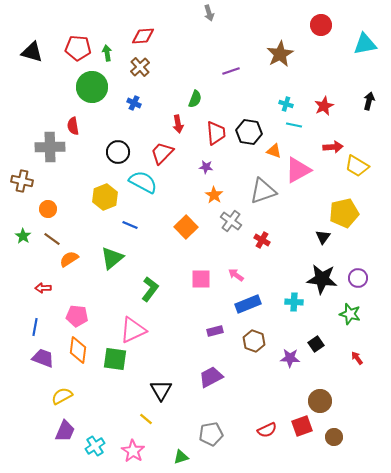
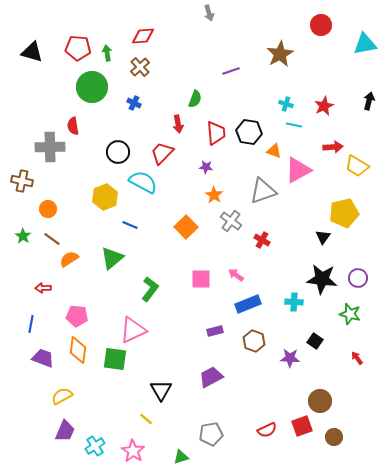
blue line at (35, 327): moved 4 px left, 3 px up
black square at (316, 344): moved 1 px left, 3 px up; rotated 21 degrees counterclockwise
